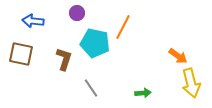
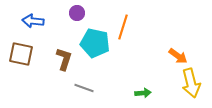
orange line: rotated 10 degrees counterclockwise
gray line: moved 7 px left; rotated 36 degrees counterclockwise
